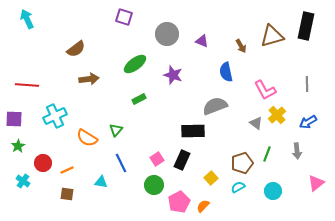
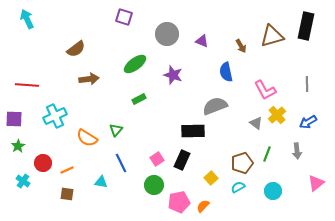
pink pentagon at (179, 202): rotated 15 degrees clockwise
